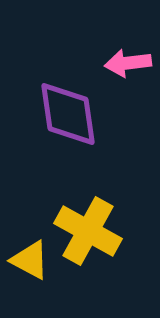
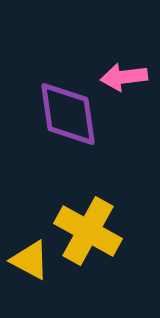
pink arrow: moved 4 px left, 14 px down
